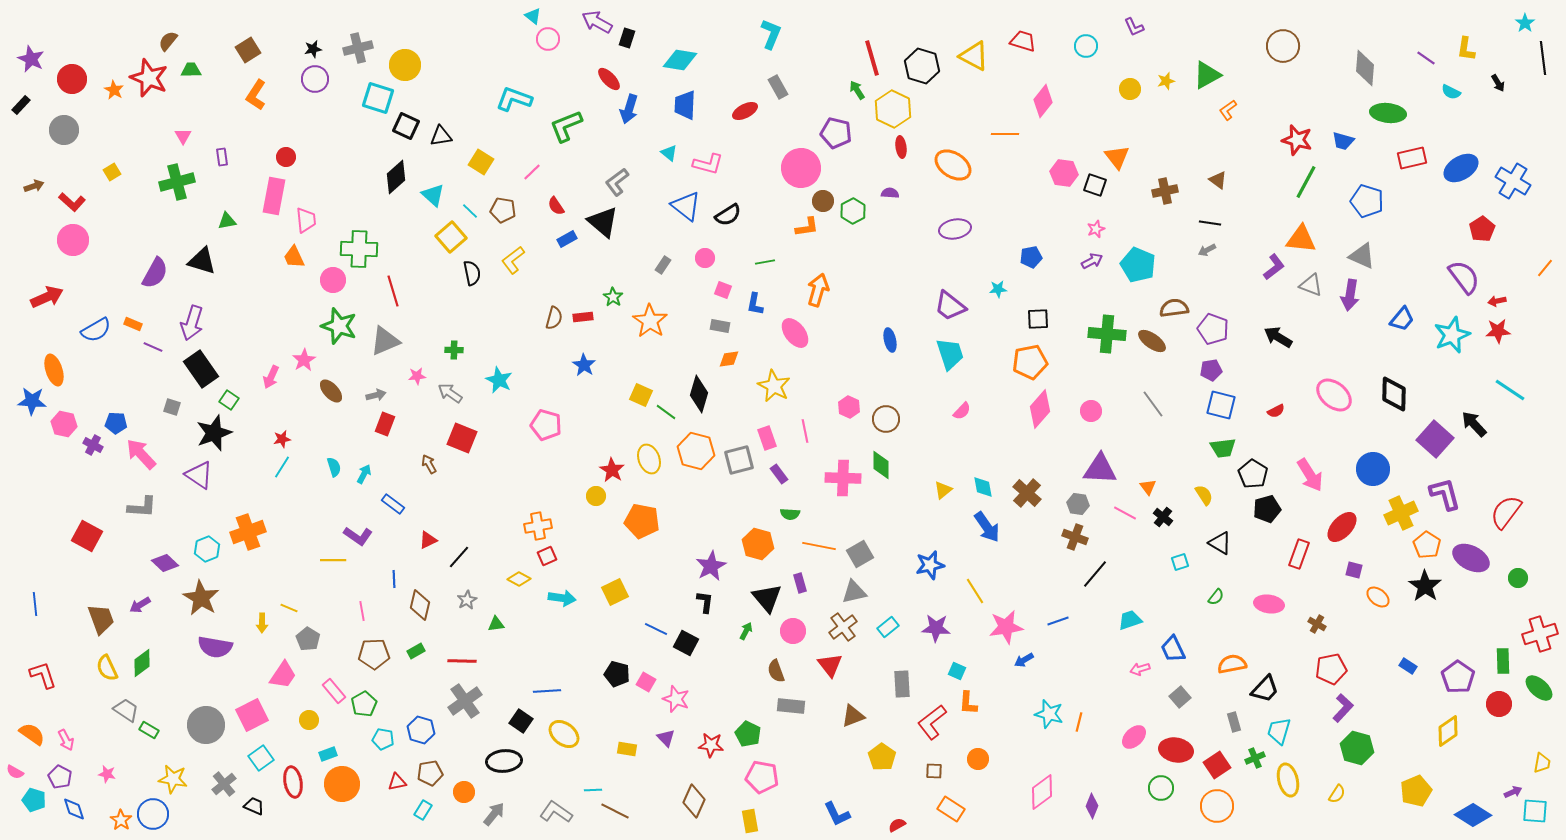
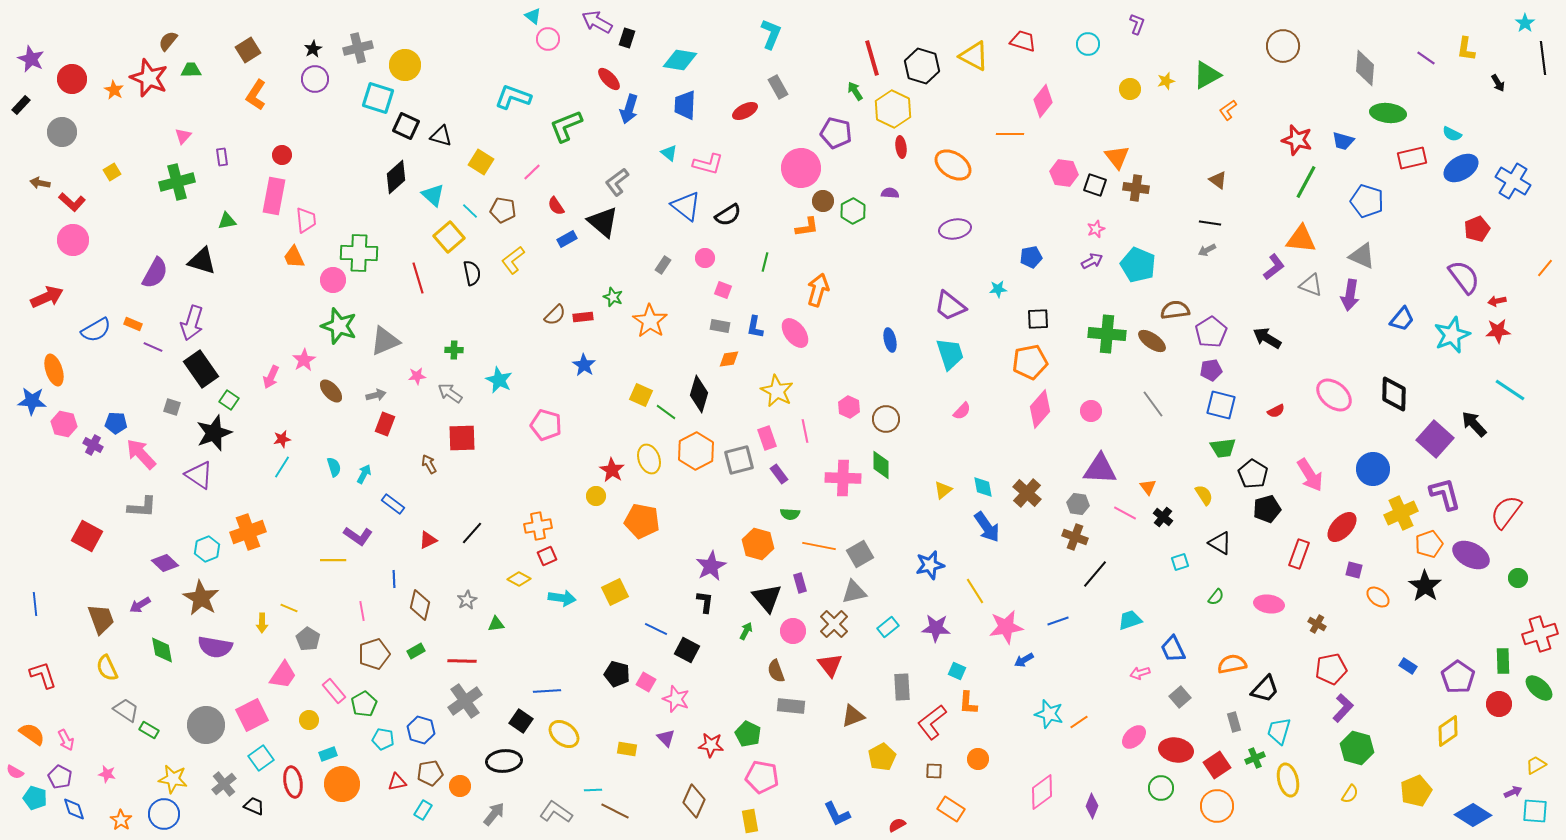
purple L-shape at (1134, 27): moved 3 px right, 3 px up; rotated 135 degrees counterclockwise
cyan circle at (1086, 46): moved 2 px right, 2 px up
black star at (313, 49): rotated 18 degrees counterclockwise
green arrow at (857, 90): moved 2 px left, 1 px down
cyan semicircle at (1451, 92): moved 1 px right, 42 px down
cyan L-shape at (514, 99): moved 1 px left, 2 px up
gray circle at (64, 130): moved 2 px left, 2 px down
orange line at (1005, 134): moved 5 px right
pink triangle at (183, 136): rotated 12 degrees clockwise
black triangle at (441, 136): rotated 25 degrees clockwise
red circle at (286, 157): moved 4 px left, 2 px up
brown arrow at (34, 186): moved 6 px right, 3 px up; rotated 150 degrees counterclockwise
brown cross at (1165, 191): moved 29 px left, 3 px up; rotated 20 degrees clockwise
red pentagon at (1482, 229): moved 5 px left; rotated 10 degrees clockwise
yellow square at (451, 237): moved 2 px left
green cross at (359, 249): moved 4 px down
green line at (765, 262): rotated 66 degrees counterclockwise
red line at (393, 291): moved 25 px right, 13 px up
green star at (613, 297): rotated 12 degrees counterclockwise
blue L-shape at (755, 304): moved 23 px down
brown semicircle at (1174, 308): moved 1 px right, 2 px down
brown semicircle at (554, 318): moved 1 px right, 3 px up; rotated 30 degrees clockwise
purple pentagon at (1213, 329): moved 2 px left, 3 px down; rotated 20 degrees clockwise
black arrow at (1278, 337): moved 11 px left, 1 px down
yellow star at (774, 386): moved 3 px right, 5 px down
red square at (462, 438): rotated 24 degrees counterclockwise
orange hexagon at (696, 451): rotated 18 degrees clockwise
orange pentagon at (1427, 545): moved 2 px right, 1 px up; rotated 20 degrees clockwise
black line at (459, 557): moved 13 px right, 24 px up
purple ellipse at (1471, 558): moved 3 px up
brown cross at (843, 627): moved 9 px left, 3 px up; rotated 8 degrees counterclockwise
black square at (686, 643): moved 1 px right, 7 px down
brown pentagon at (374, 654): rotated 16 degrees counterclockwise
green diamond at (142, 663): moved 20 px right, 13 px up; rotated 64 degrees counterclockwise
pink arrow at (1140, 669): moved 4 px down
gray rectangle at (902, 684): moved 3 px down
orange line at (1079, 722): rotated 42 degrees clockwise
yellow pentagon at (882, 757): rotated 8 degrees clockwise
yellow trapezoid at (1542, 763): moved 6 px left, 2 px down; rotated 130 degrees counterclockwise
orange circle at (464, 792): moved 4 px left, 6 px up
yellow semicircle at (1337, 794): moved 13 px right
cyan pentagon at (34, 800): moved 1 px right, 2 px up
blue circle at (153, 814): moved 11 px right
